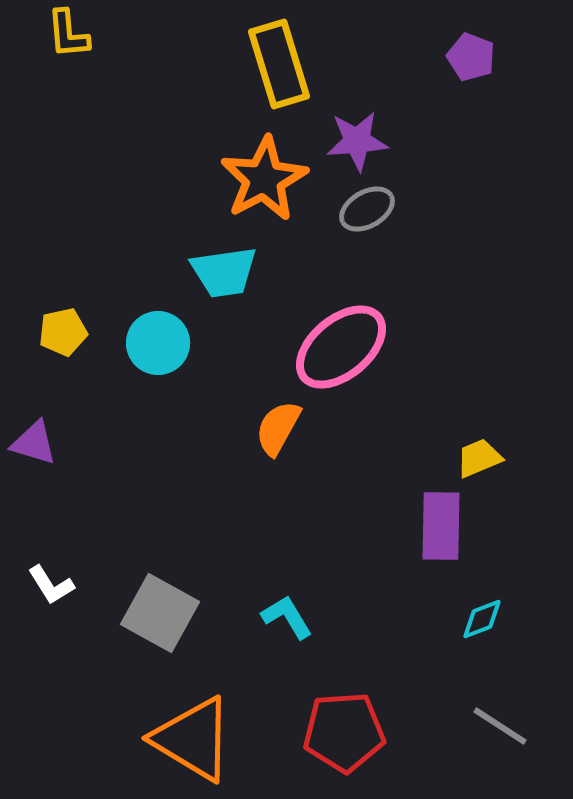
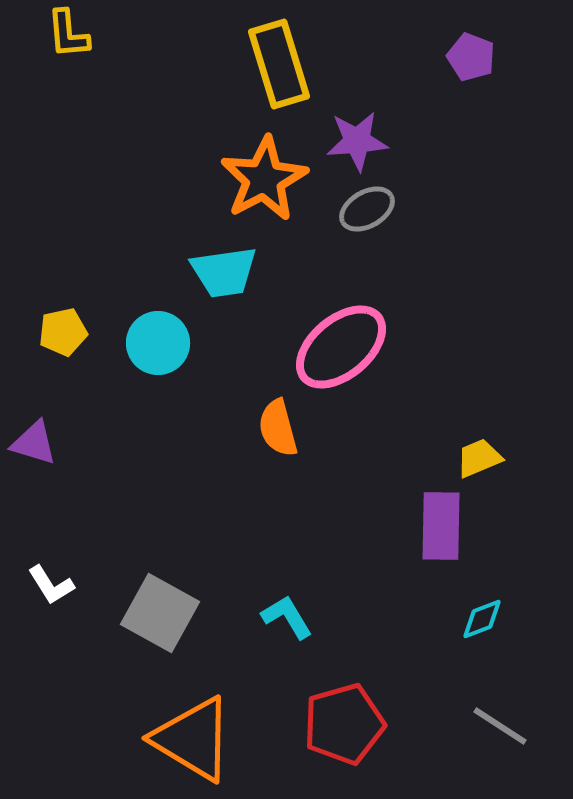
orange semicircle: rotated 44 degrees counterclockwise
red pentagon: moved 8 px up; rotated 12 degrees counterclockwise
